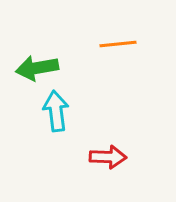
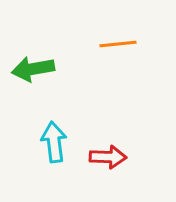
green arrow: moved 4 px left, 1 px down
cyan arrow: moved 2 px left, 31 px down
